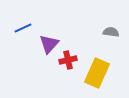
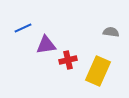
purple triangle: moved 3 px left, 1 px down; rotated 40 degrees clockwise
yellow rectangle: moved 1 px right, 2 px up
